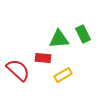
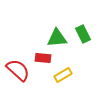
green triangle: moved 2 px left, 1 px up
